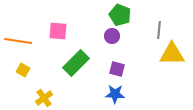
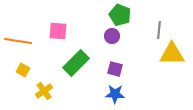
purple square: moved 2 px left
yellow cross: moved 7 px up
